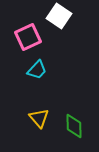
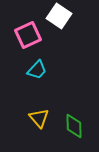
pink square: moved 2 px up
